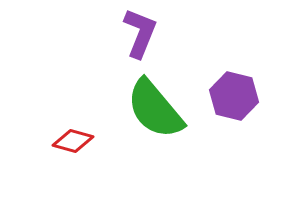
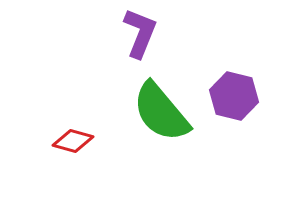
green semicircle: moved 6 px right, 3 px down
